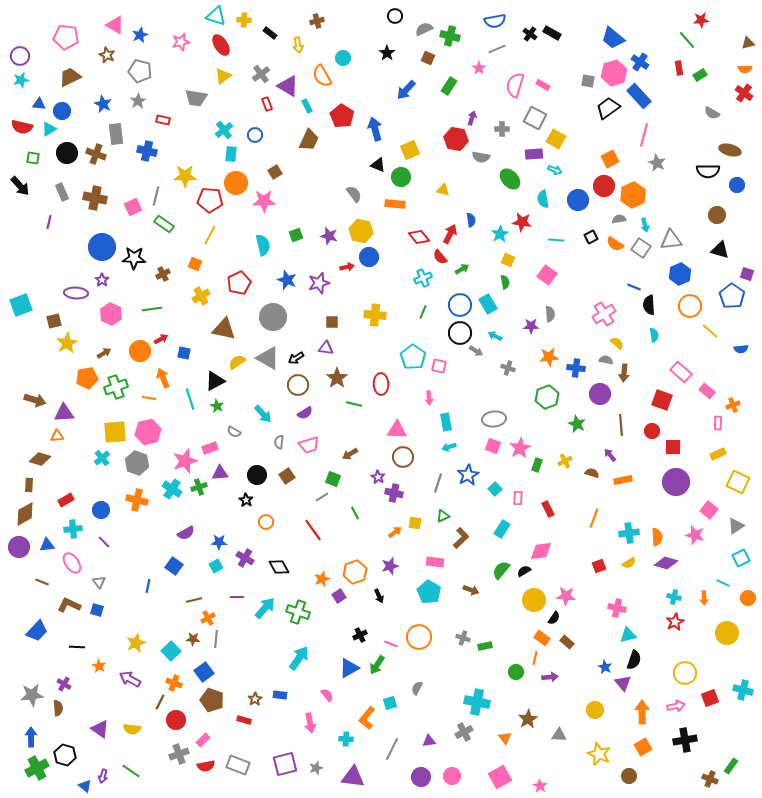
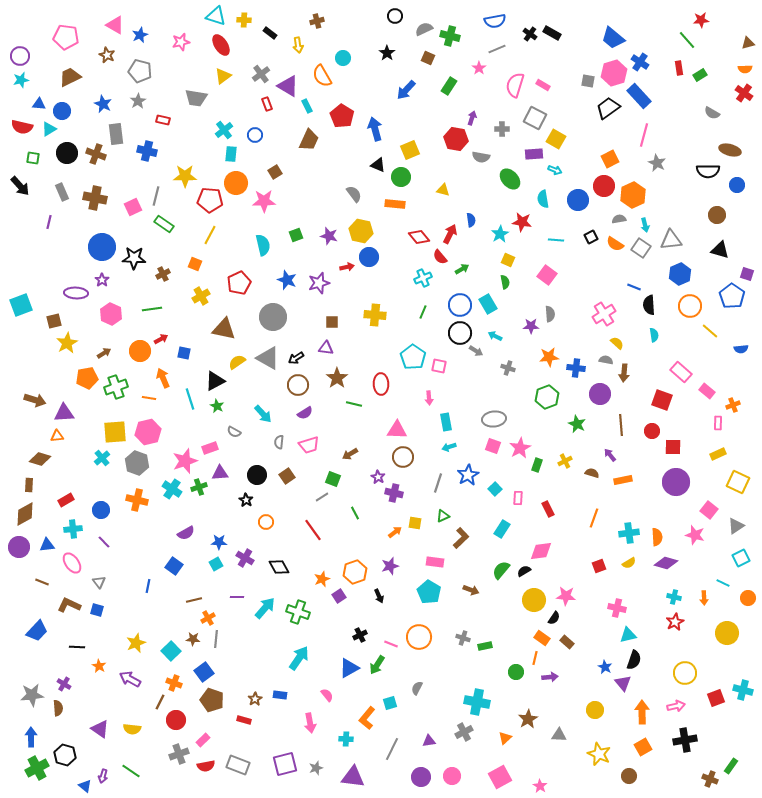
cyan square at (216, 566): moved 2 px up
red square at (710, 698): moved 6 px right
orange triangle at (505, 738): rotated 24 degrees clockwise
